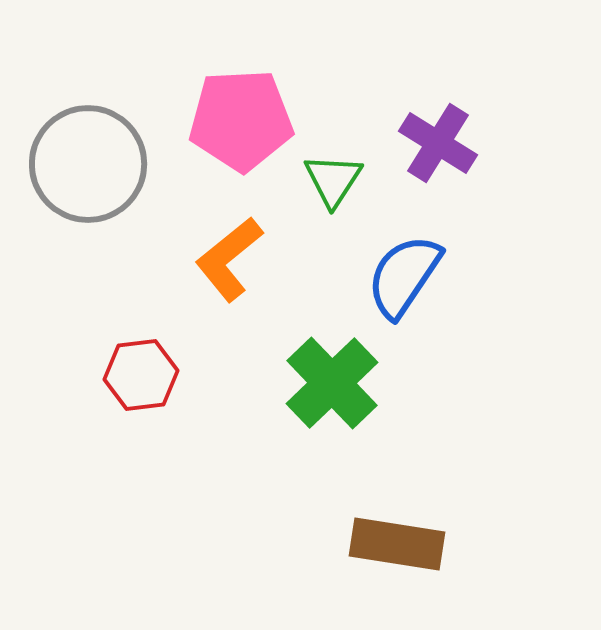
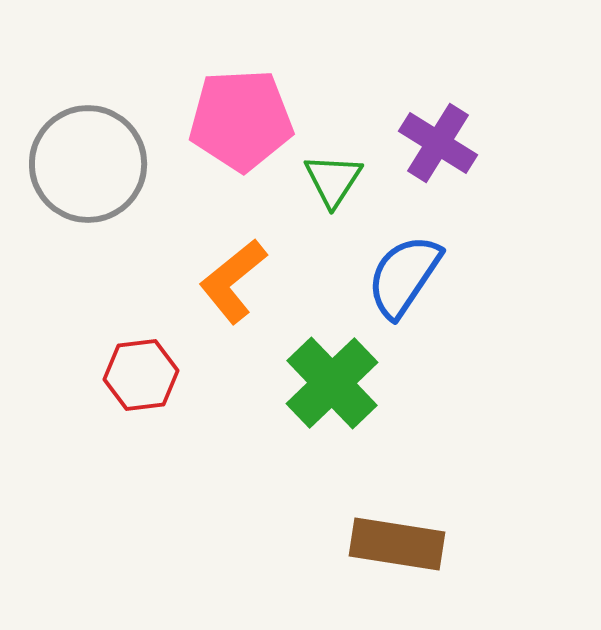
orange L-shape: moved 4 px right, 22 px down
